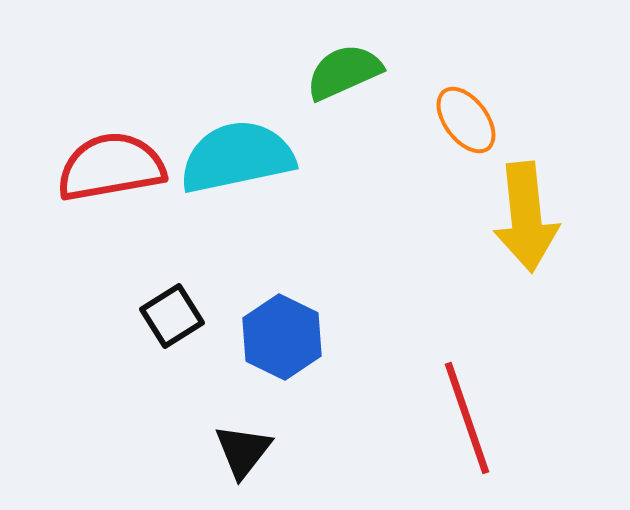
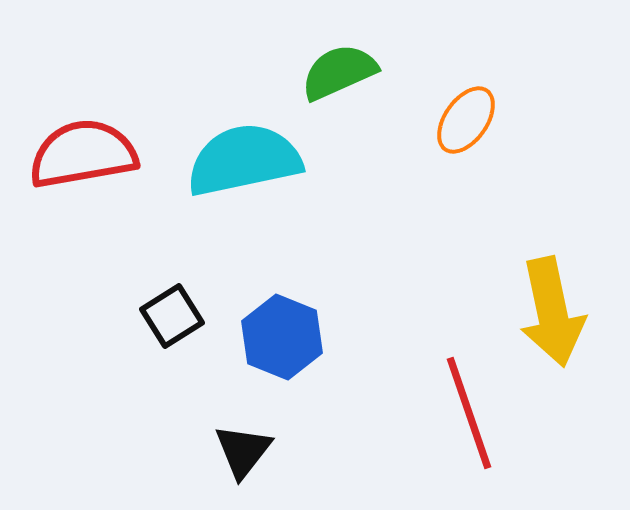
green semicircle: moved 5 px left
orange ellipse: rotated 72 degrees clockwise
cyan semicircle: moved 7 px right, 3 px down
red semicircle: moved 28 px left, 13 px up
yellow arrow: moved 26 px right, 95 px down; rotated 6 degrees counterclockwise
blue hexagon: rotated 4 degrees counterclockwise
red line: moved 2 px right, 5 px up
